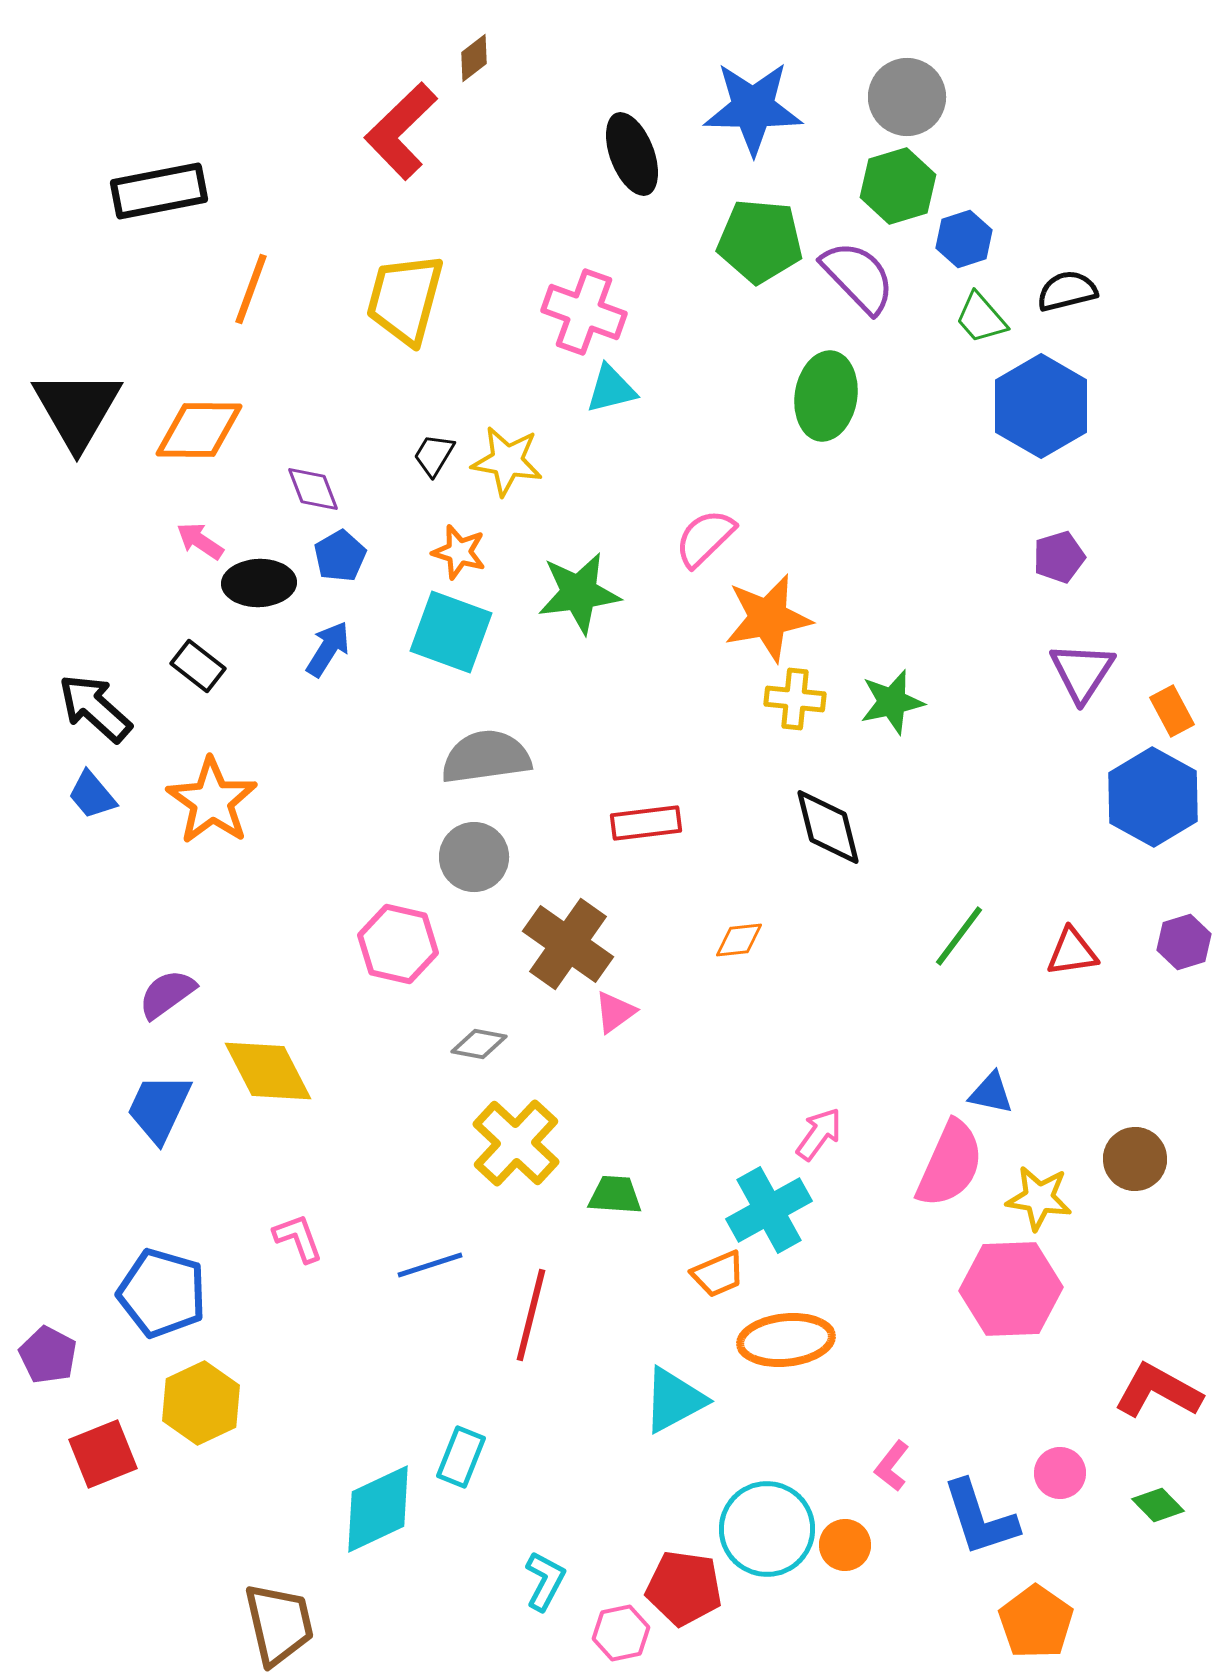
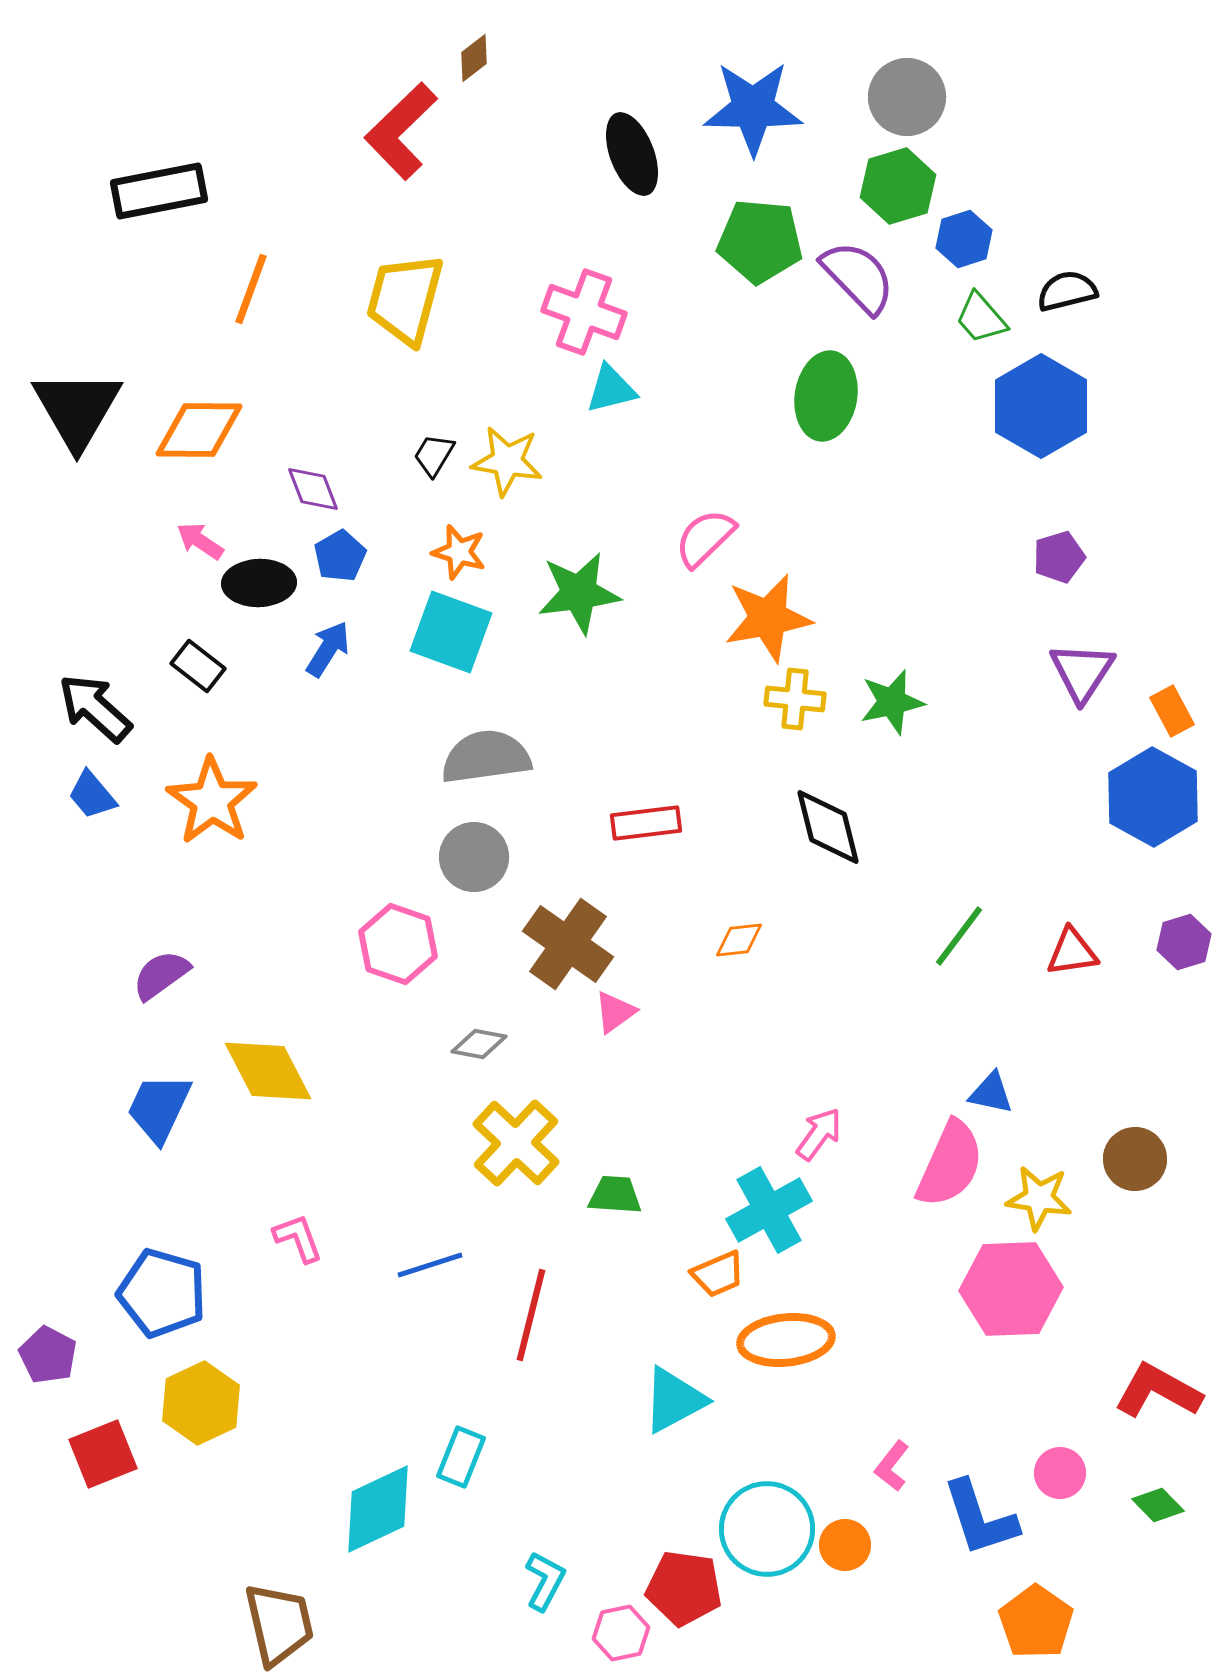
pink hexagon at (398, 944): rotated 6 degrees clockwise
purple semicircle at (167, 994): moved 6 px left, 19 px up
